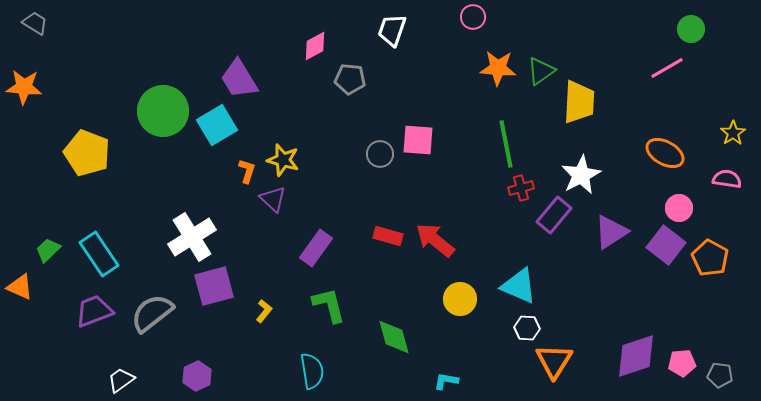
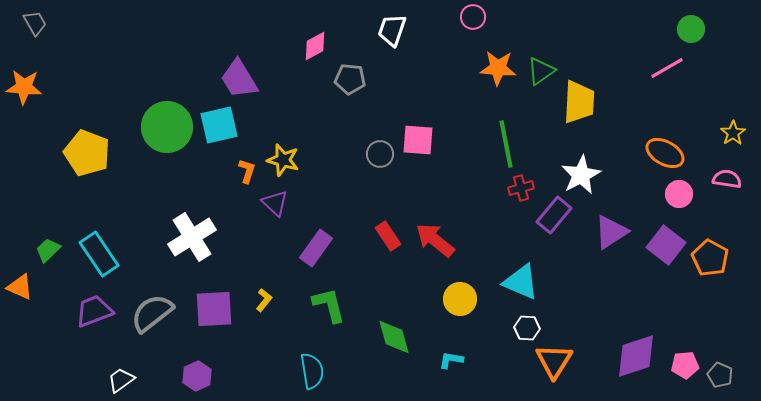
gray trapezoid at (35, 23): rotated 28 degrees clockwise
green circle at (163, 111): moved 4 px right, 16 px down
cyan square at (217, 125): moved 2 px right; rotated 18 degrees clockwise
purple triangle at (273, 199): moved 2 px right, 4 px down
pink circle at (679, 208): moved 14 px up
red rectangle at (388, 236): rotated 40 degrees clockwise
purple square at (214, 286): moved 23 px down; rotated 12 degrees clockwise
cyan triangle at (519, 286): moved 2 px right, 4 px up
yellow L-shape at (264, 311): moved 11 px up
pink pentagon at (682, 363): moved 3 px right, 2 px down
gray pentagon at (720, 375): rotated 15 degrees clockwise
cyan L-shape at (446, 381): moved 5 px right, 21 px up
